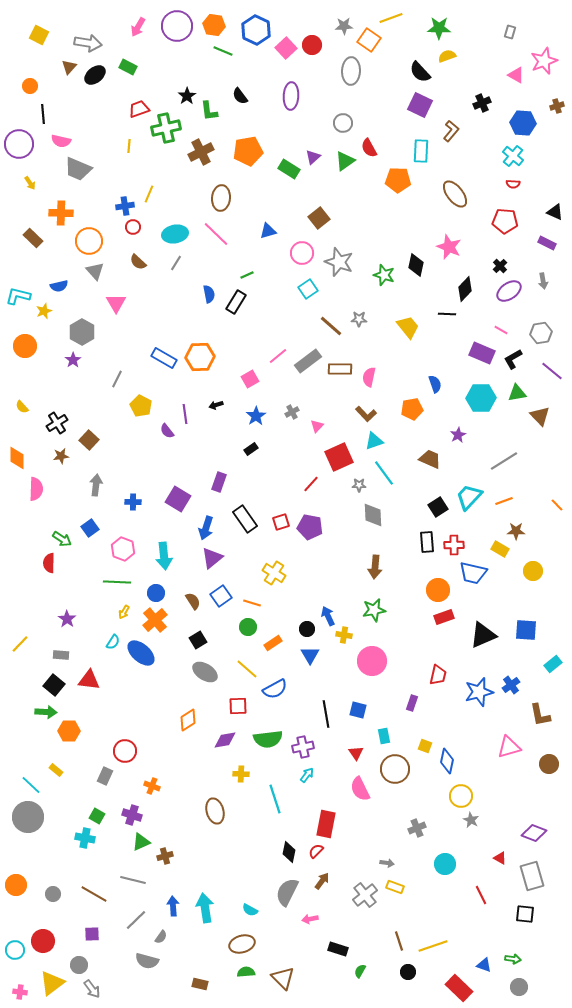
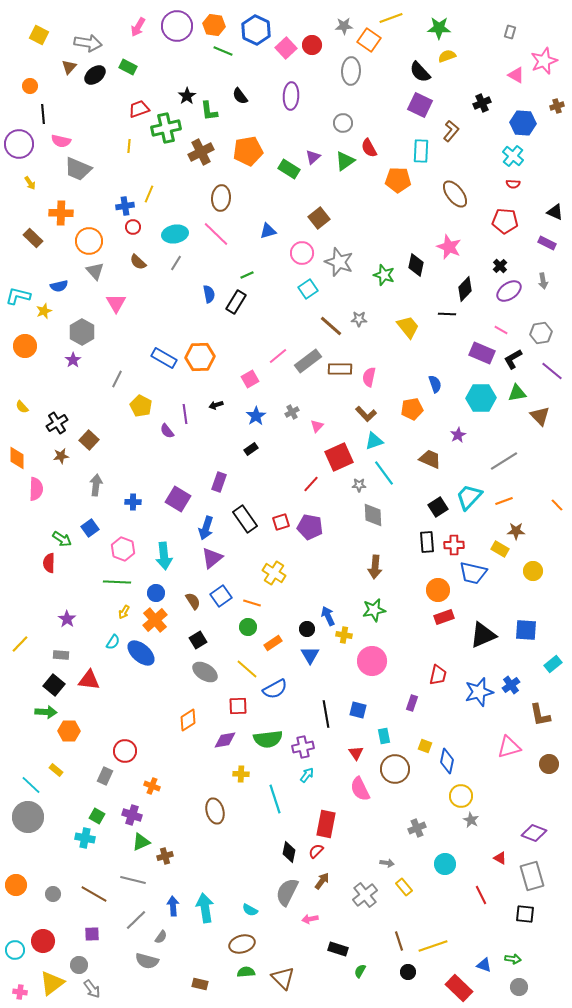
yellow rectangle at (395, 887): moved 9 px right; rotated 30 degrees clockwise
